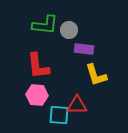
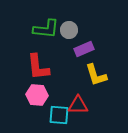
green L-shape: moved 1 px right, 4 px down
purple rectangle: rotated 30 degrees counterclockwise
red L-shape: moved 1 px down
red triangle: moved 1 px right
